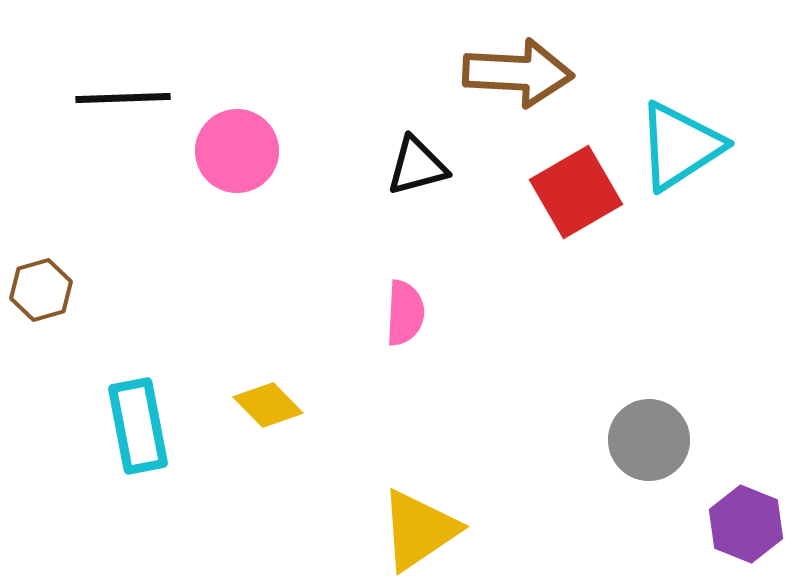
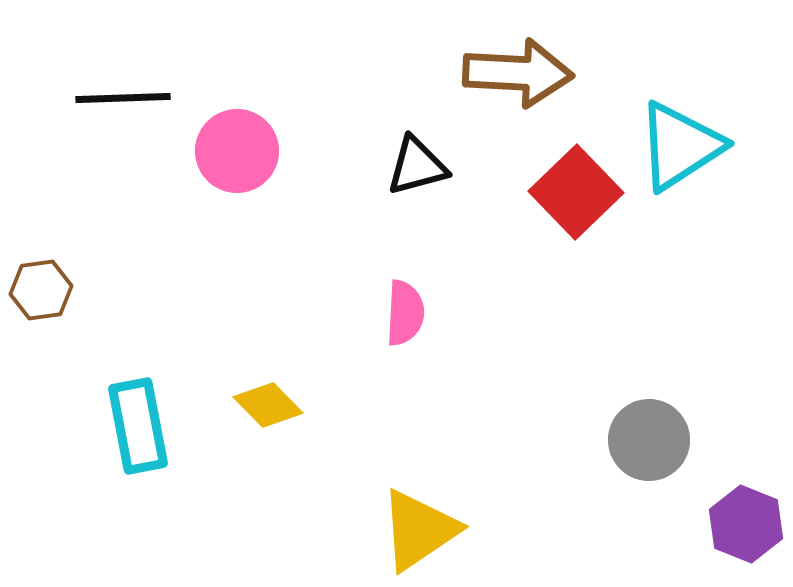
red square: rotated 14 degrees counterclockwise
brown hexagon: rotated 8 degrees clockwise
